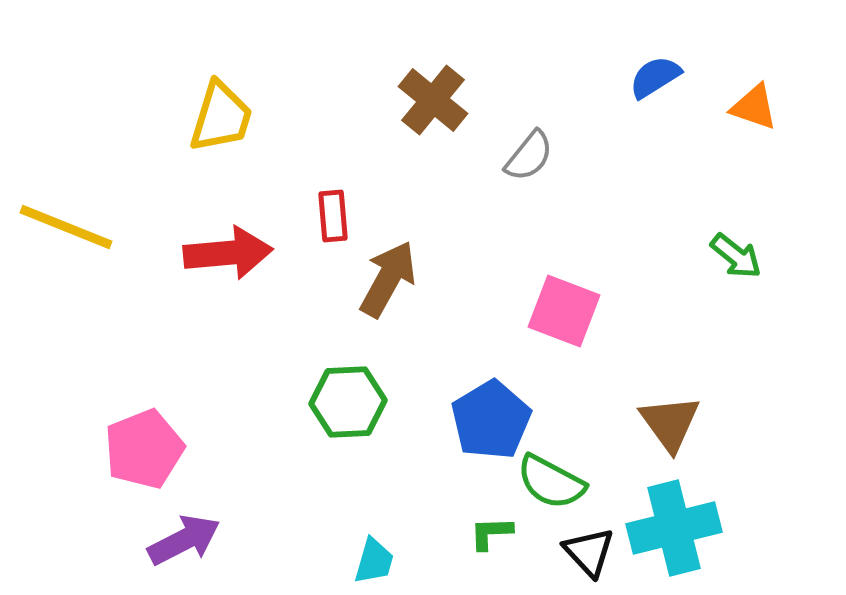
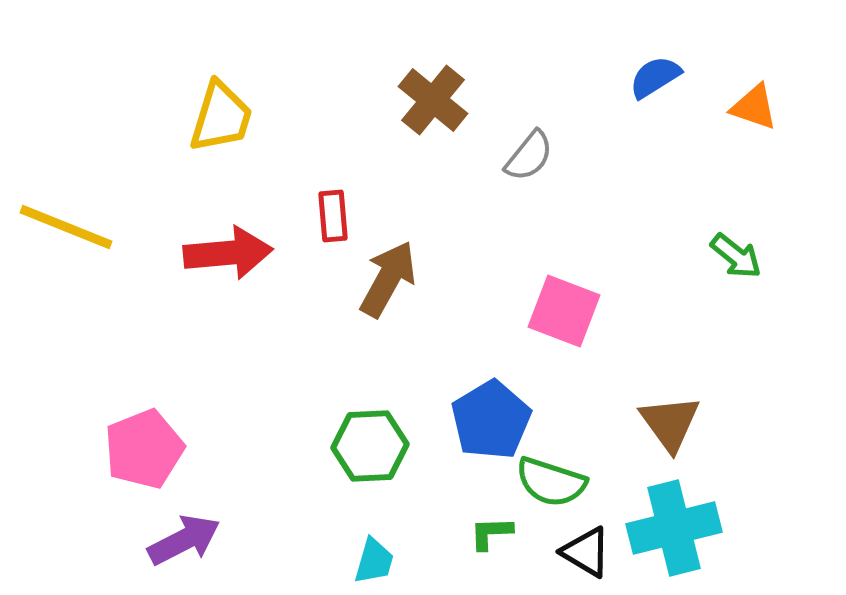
green hexagon: moved 22 px right, 44 px down
green semicircle: rotated 10 degrees counterclockwise
black triangle: moved 3 px left; rotated 16 degrees counterclockwise
